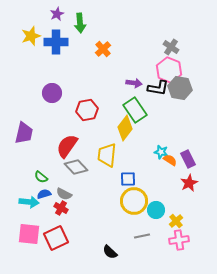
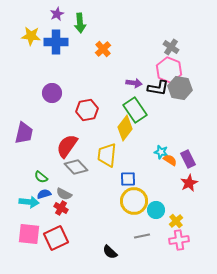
yellow star: rotated 24 degrees clockwise
